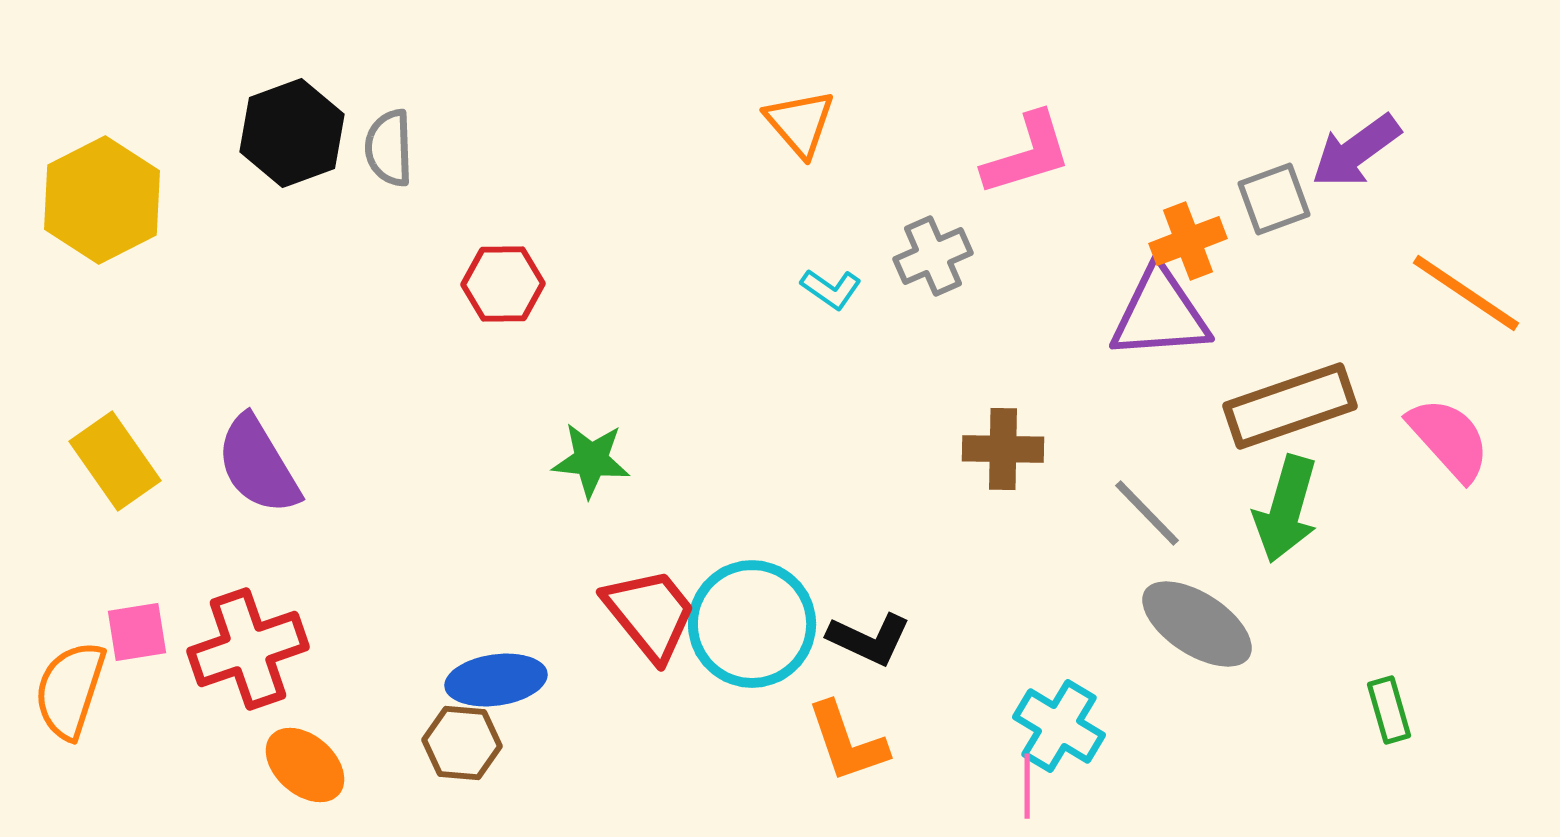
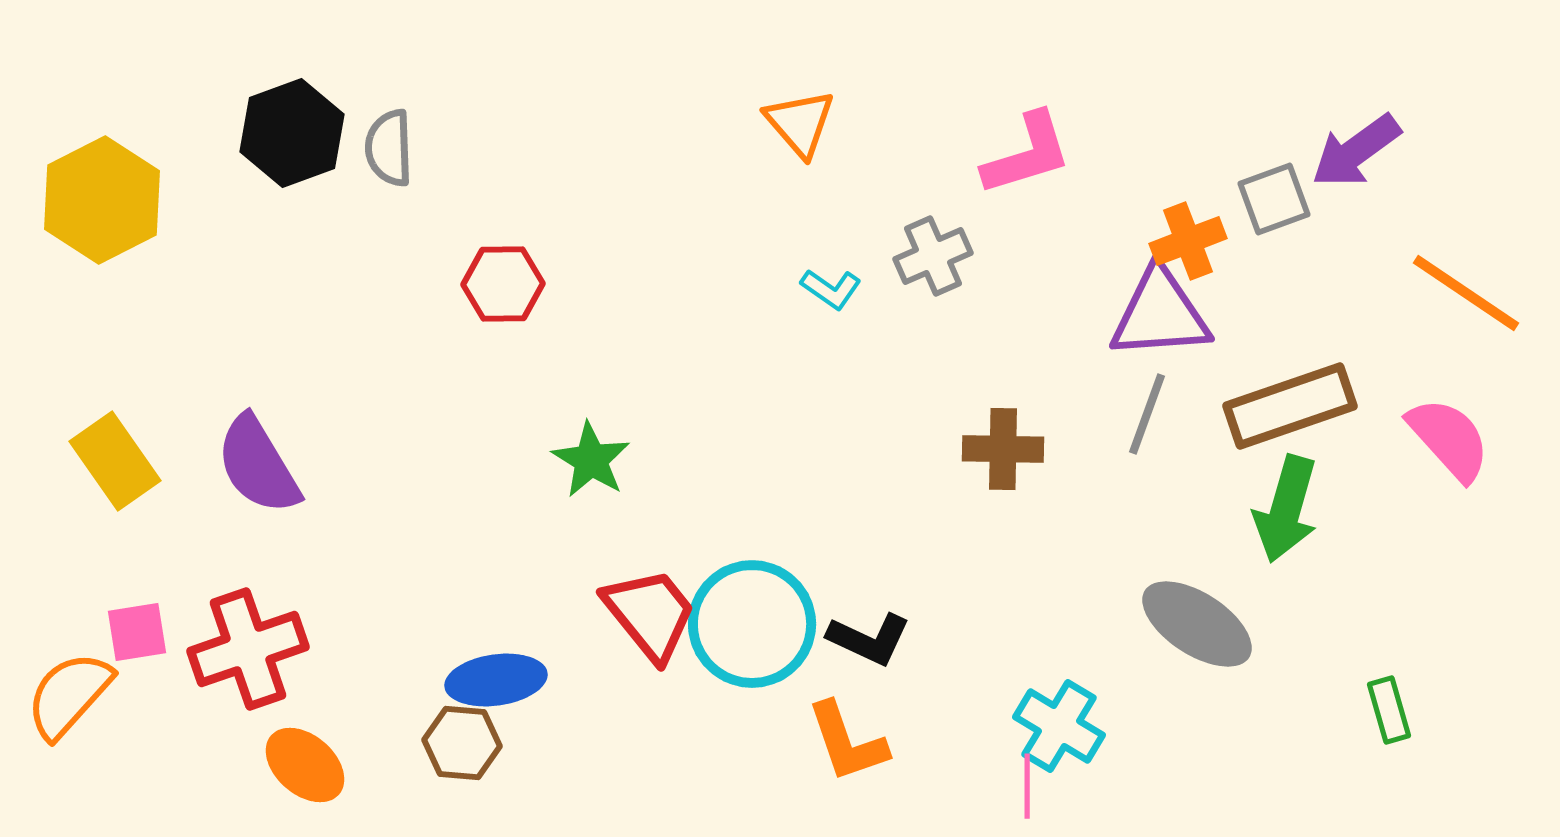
green star: rotated 26 degrees clockwise
gray line: moved 99 px up; rotated 64 degrees clockwise
orange semicircle: moved 1 px left, 5 px down; rotated 24 degrees clockwise
